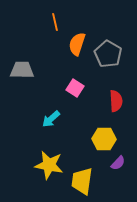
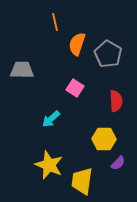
yellow star: rotated 12 degrees clockwise
